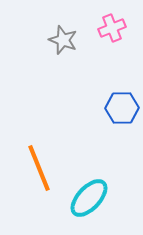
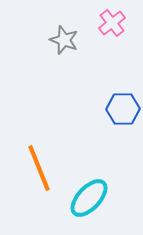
pink cross: moved 5 px up; rotated 16 degrees counterclockwise
gray star: moved 1 px right
blue hexagon: moved 1 px right, 1 px down
